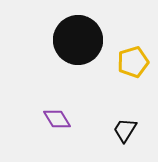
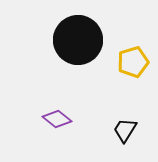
purple diamond: rotated 20 degrees counterclockwise
